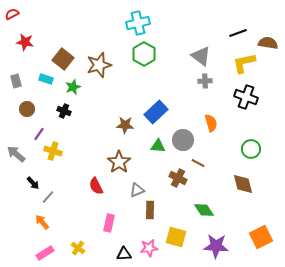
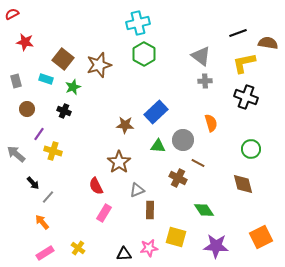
pink rectangle at (109, 223): moved 5 px left, 10 px up; rotated 18 degrees clockwise
